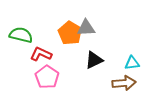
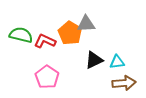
gray triangle: moved 4 px up
red L-shape: moved 4 px right, 13 px up
cyan triangle: moved 15 px left, 1 px up
